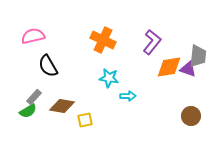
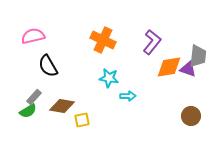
yellow square: moved 3 px left
